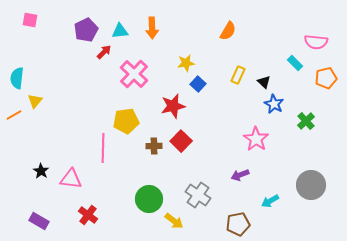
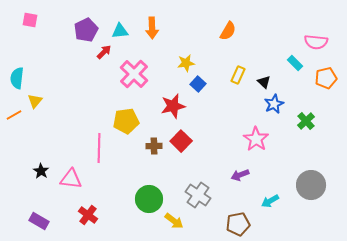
blue star: rotated 18 degrees clockwise
pink line: moved 4 px left
